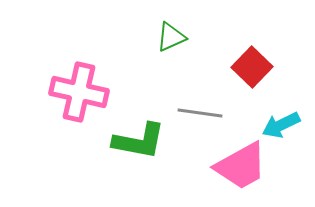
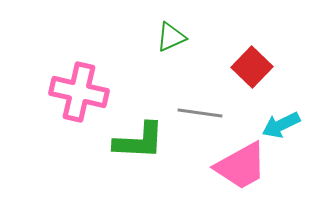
green L-shape: rotated 8 degrees counterclockwise
